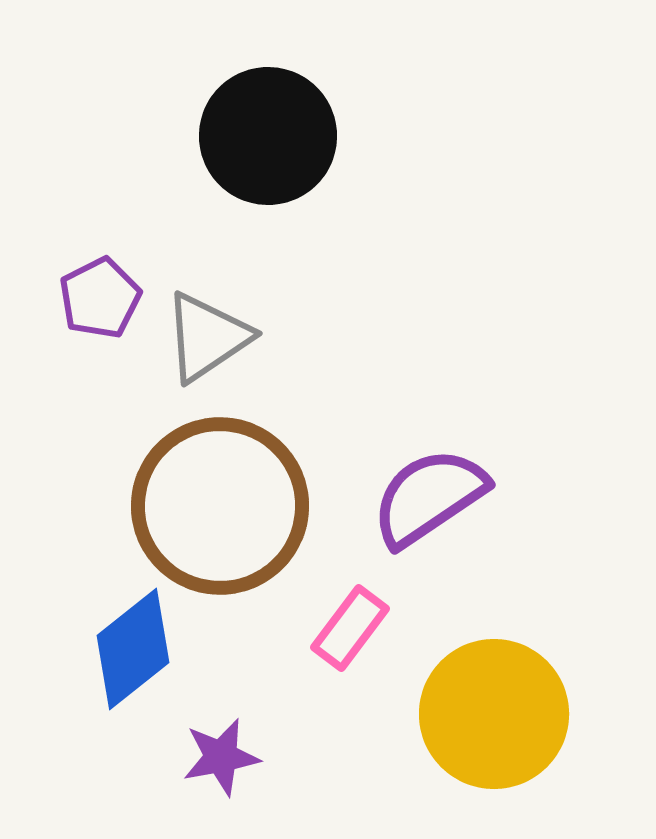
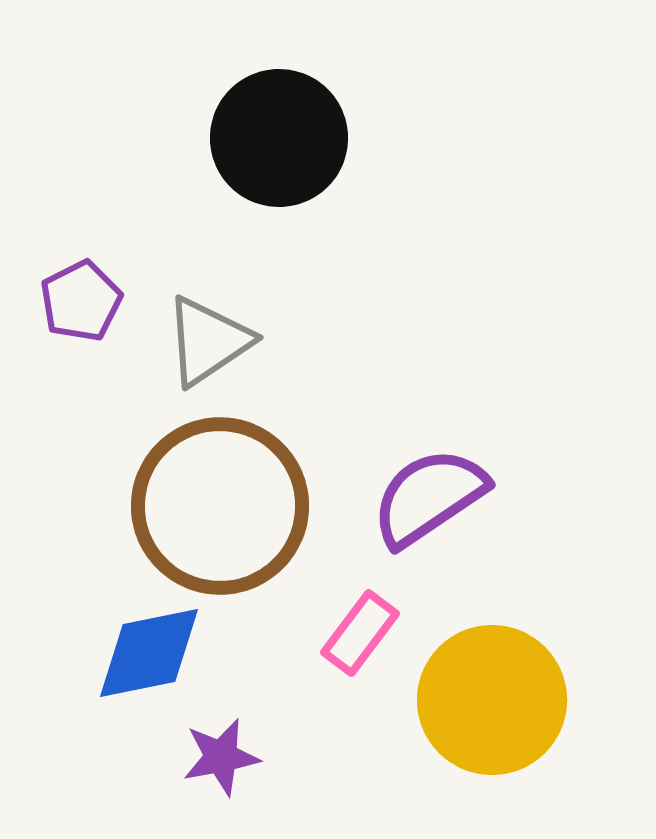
black circle: moved 11 px right, 2 px down
purple pentagon: moved 19 px left, 3 px down
gray triangle: moved 1 px right, 4 px down
pink rectangle: moved 10 px right, 5 px down
blue diamond: moved 16 px right, 4 px down; rotated 27 degrees clockwise
yellow circle: moved 2 px left, 14 px up
